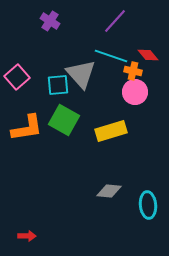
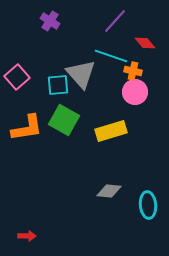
red diamond: moved 3 px left, 12 px up
